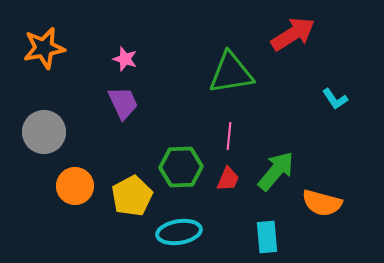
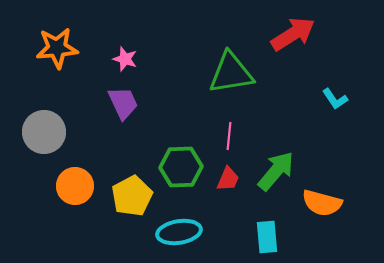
orange star: moved 13 px right; rotated 6 degrees clockwise
